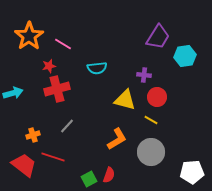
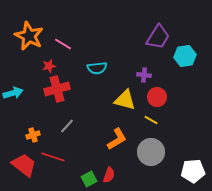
orange star: rotated 12 degrees counterclockwise
white pentagon: moved 1 px right, 1 px up
